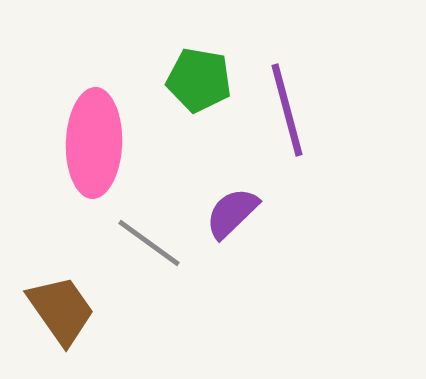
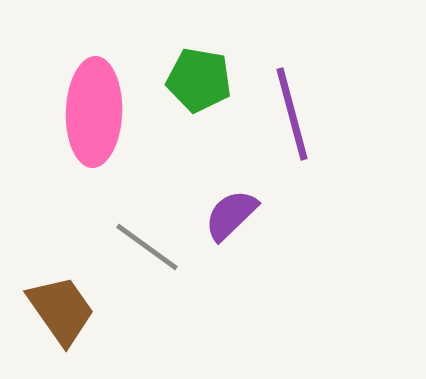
purple line: moved 5 px right, 4 px down
pink ellipse: moved 31 px up
purple semicircle: moved 1 px left, 2 px down
gray line: moved 2 px left, 4 px down
